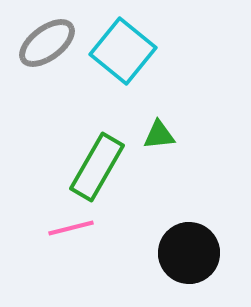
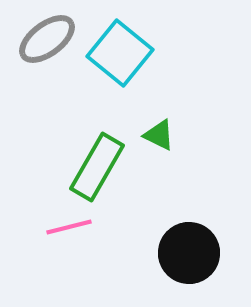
gray ellipse: moved 4 px up
cyan square: moved 3 px left, 2 px down
green triangle: rotated 32 degrees clockwise
pink line: moved 2 px left, 1 px up
